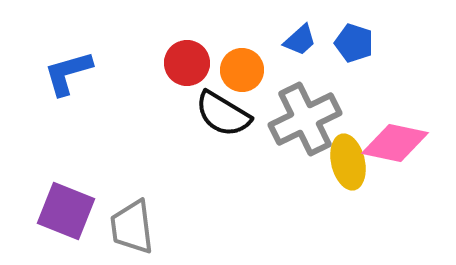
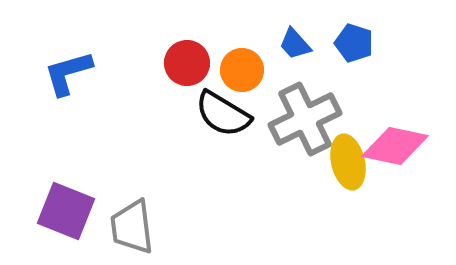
blue trapezoid: moved 5 px left, 4 px down; rotated 90 degrees clockwise
pink diamond: moved 3 px down
